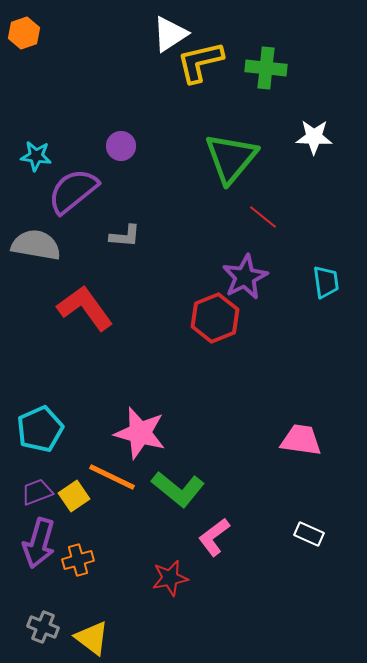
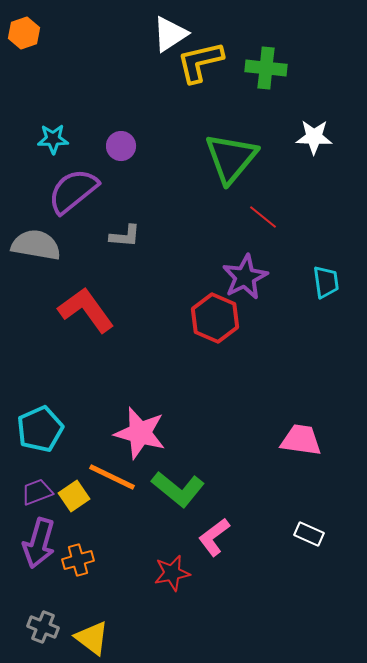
cyan star: moved 17 px right, 17 px up; rotated 8 degrees counterclockwise
red L-shape: moved 1 px right, 2 px down
red hexagon: rotated 15 degrees counterclockwise
red star: moved 2 px right, 5 px up
